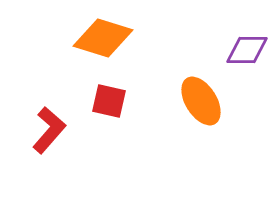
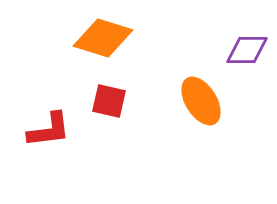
red L-shape: rotated 42 degrees clockwise
